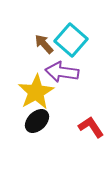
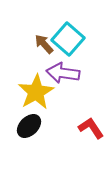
cyan square: moved 3 px left, 1 px up
purple arrow: moved 1 px right, 1 px down
black ellipse: moved 8 px left, 5 px down
red L-shape: moved 1 px down
